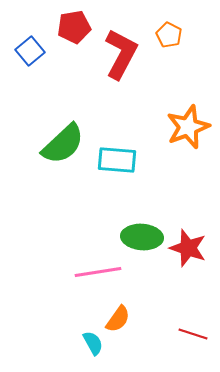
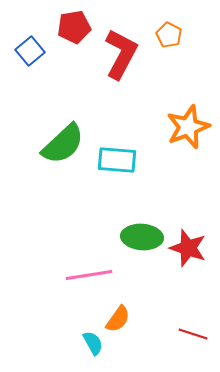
pink line: moved 9 px left, 3 px down
